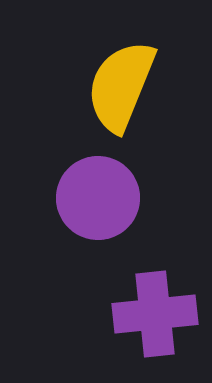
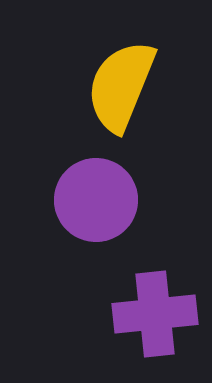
purple circle: moved 2 px left, 2 px down
